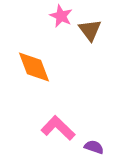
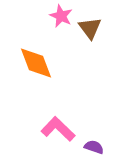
brown triangle: moved 2 px up
orange diamond: moved 2 px right, 4 px up
pink L-shape: moved 1 px down
